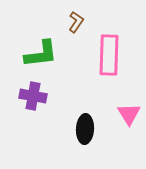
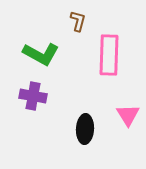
brown L-shape: moved 2 px right, 1 px up; rotated 20 degrees counterclockwise
green L-shape: rotated 36 degrees clockwise
pink triangle: moved 1 px left, 1 px down
